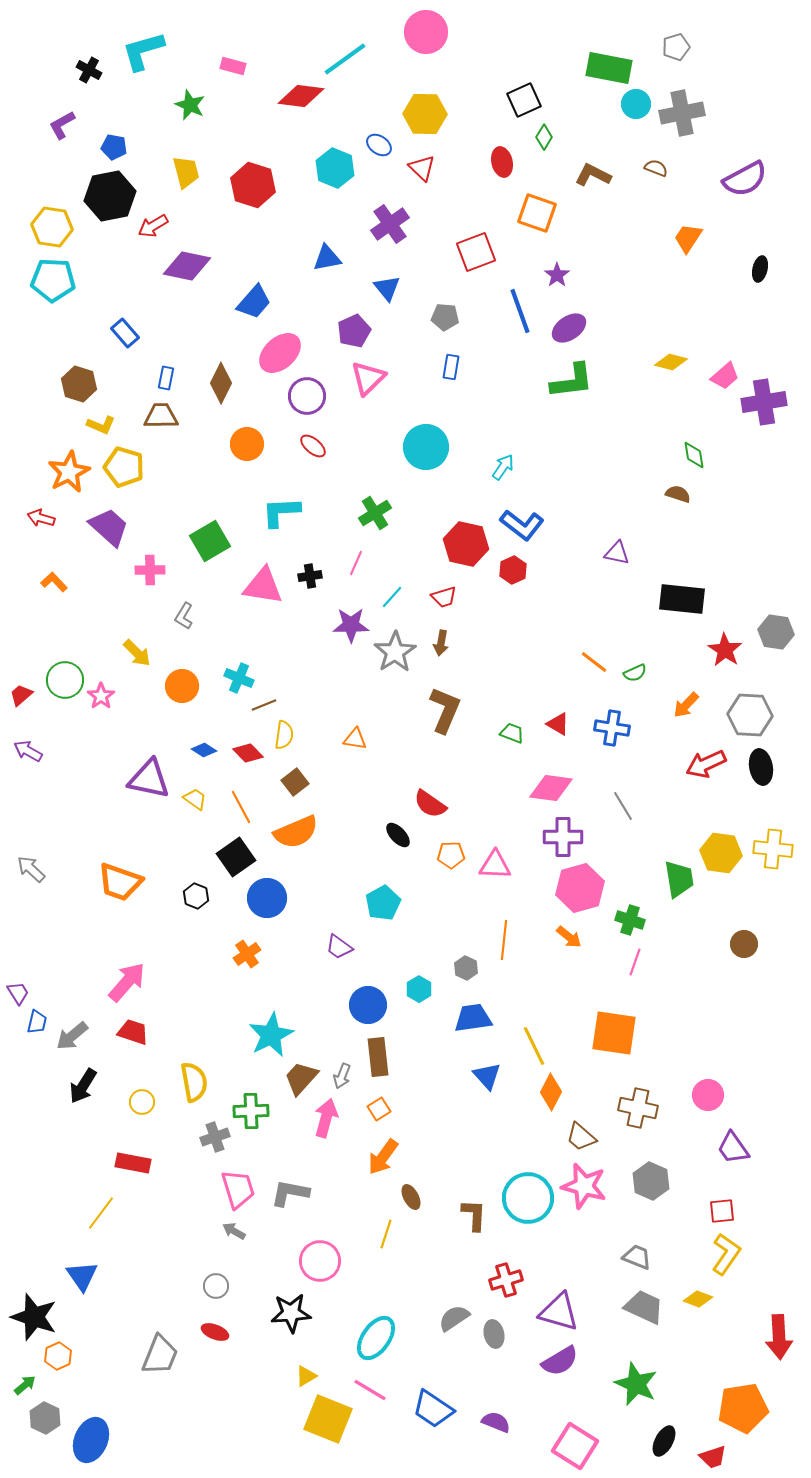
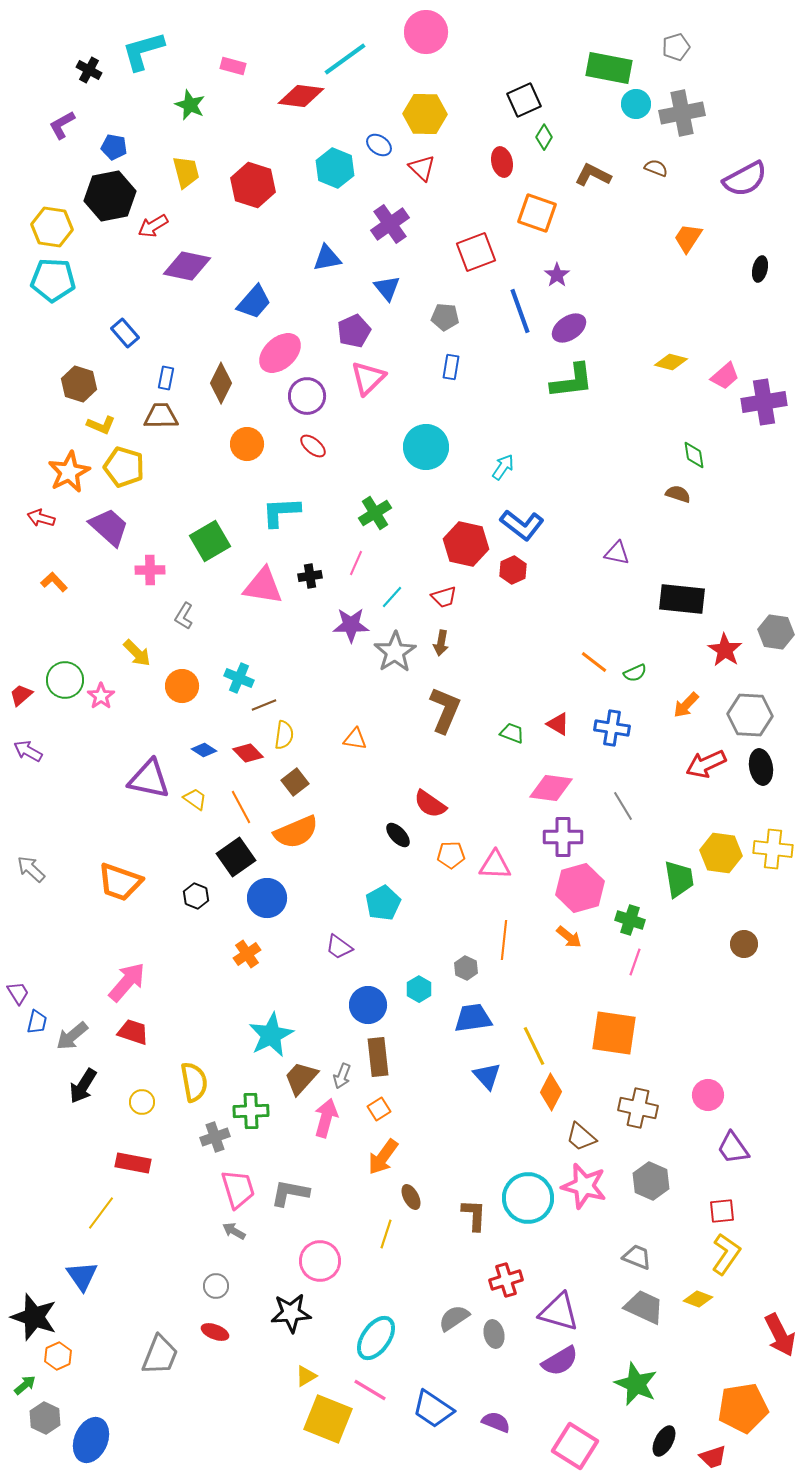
red arrow at (779, 1337): moved 1 px right, 2 px up; rotated 24 degrees counterclockwise
